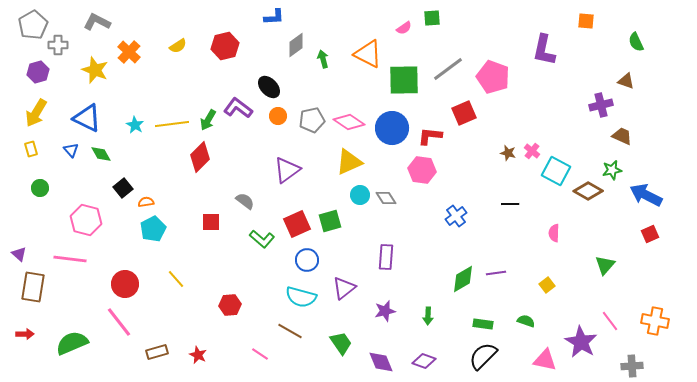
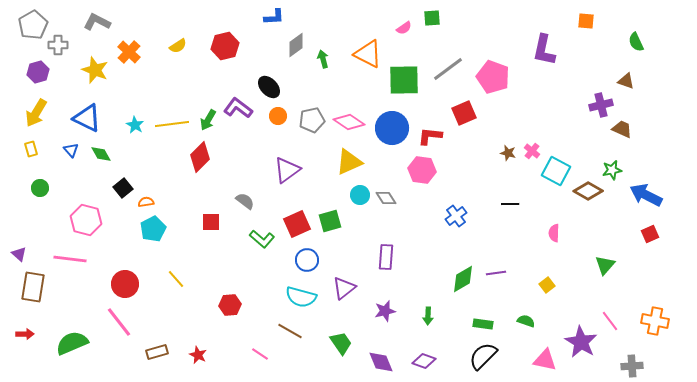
brown trapezoid at (622, 136): moved 7 px up
